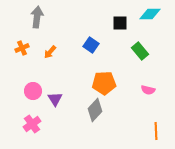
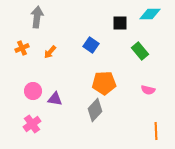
purple triangle: rotated 49 degrees counterclockwise
